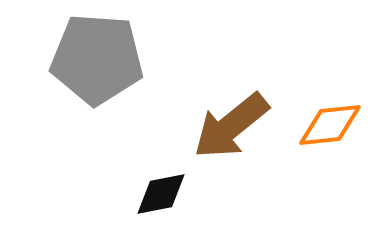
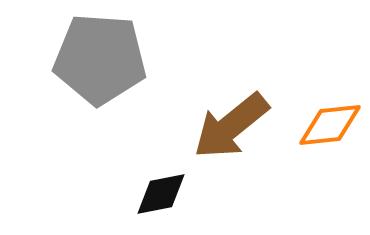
gray pentagon: moved 3 px right
